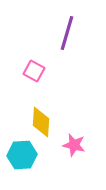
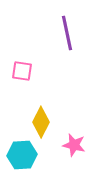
purple line: rotated 28 degrees counterclockwise
pink square: moved 12 px left; rotated 20 degrees counterclockwise
yellow diamond: rotated 24 degrees clockwise
